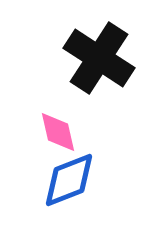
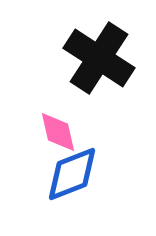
blue diamond: moved 3 px right, 6 px up
